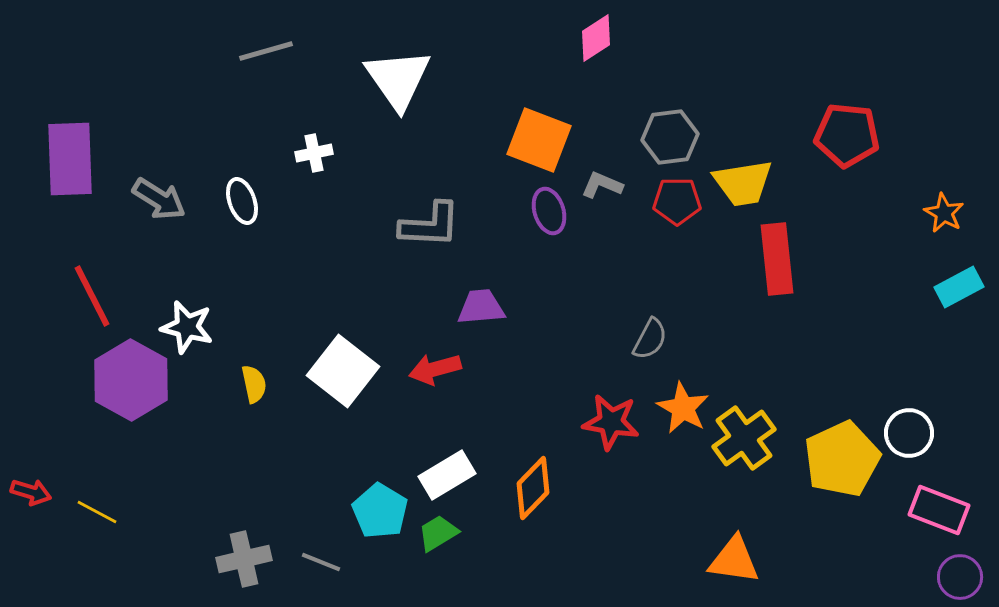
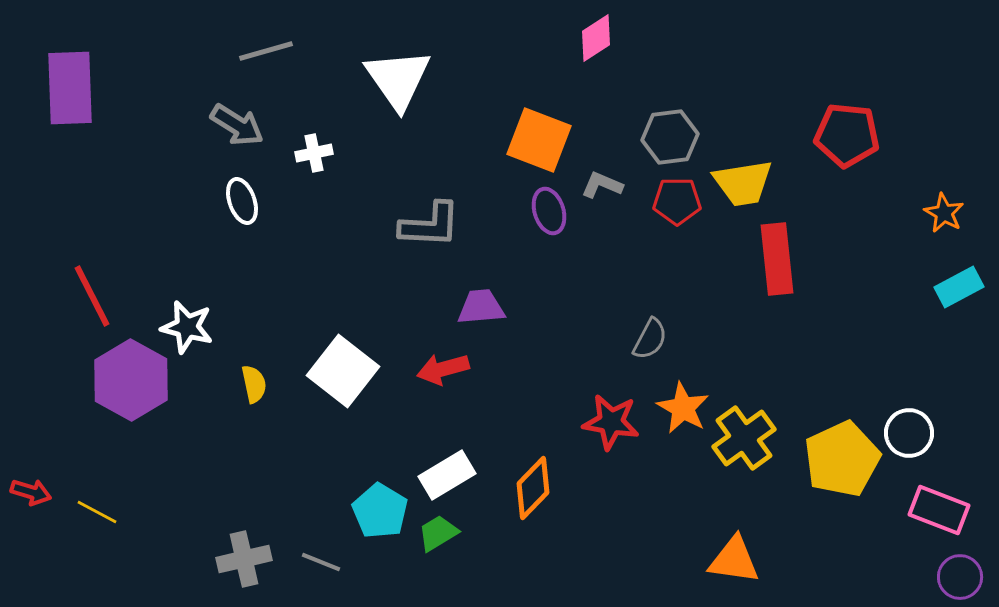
purple rectangle at (70, 159): moved 71 px up
gray arrow at (159, 199): moved 78 px right, 74 px up
red arrow at (435, 369): moved 8 px right
